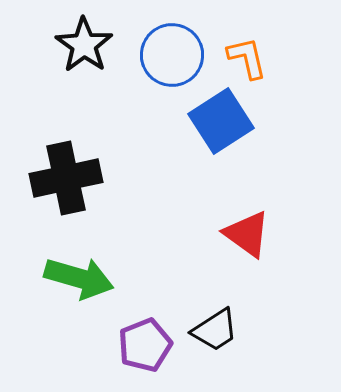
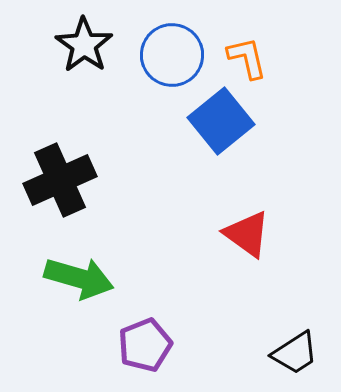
blue square: rotated 6 degrees counterclockwise
black cross: moved 6 px left, 2 px down; rotated 12 degrees counterclockwise
black trapezoid: moved 80 px right, 23 px down
